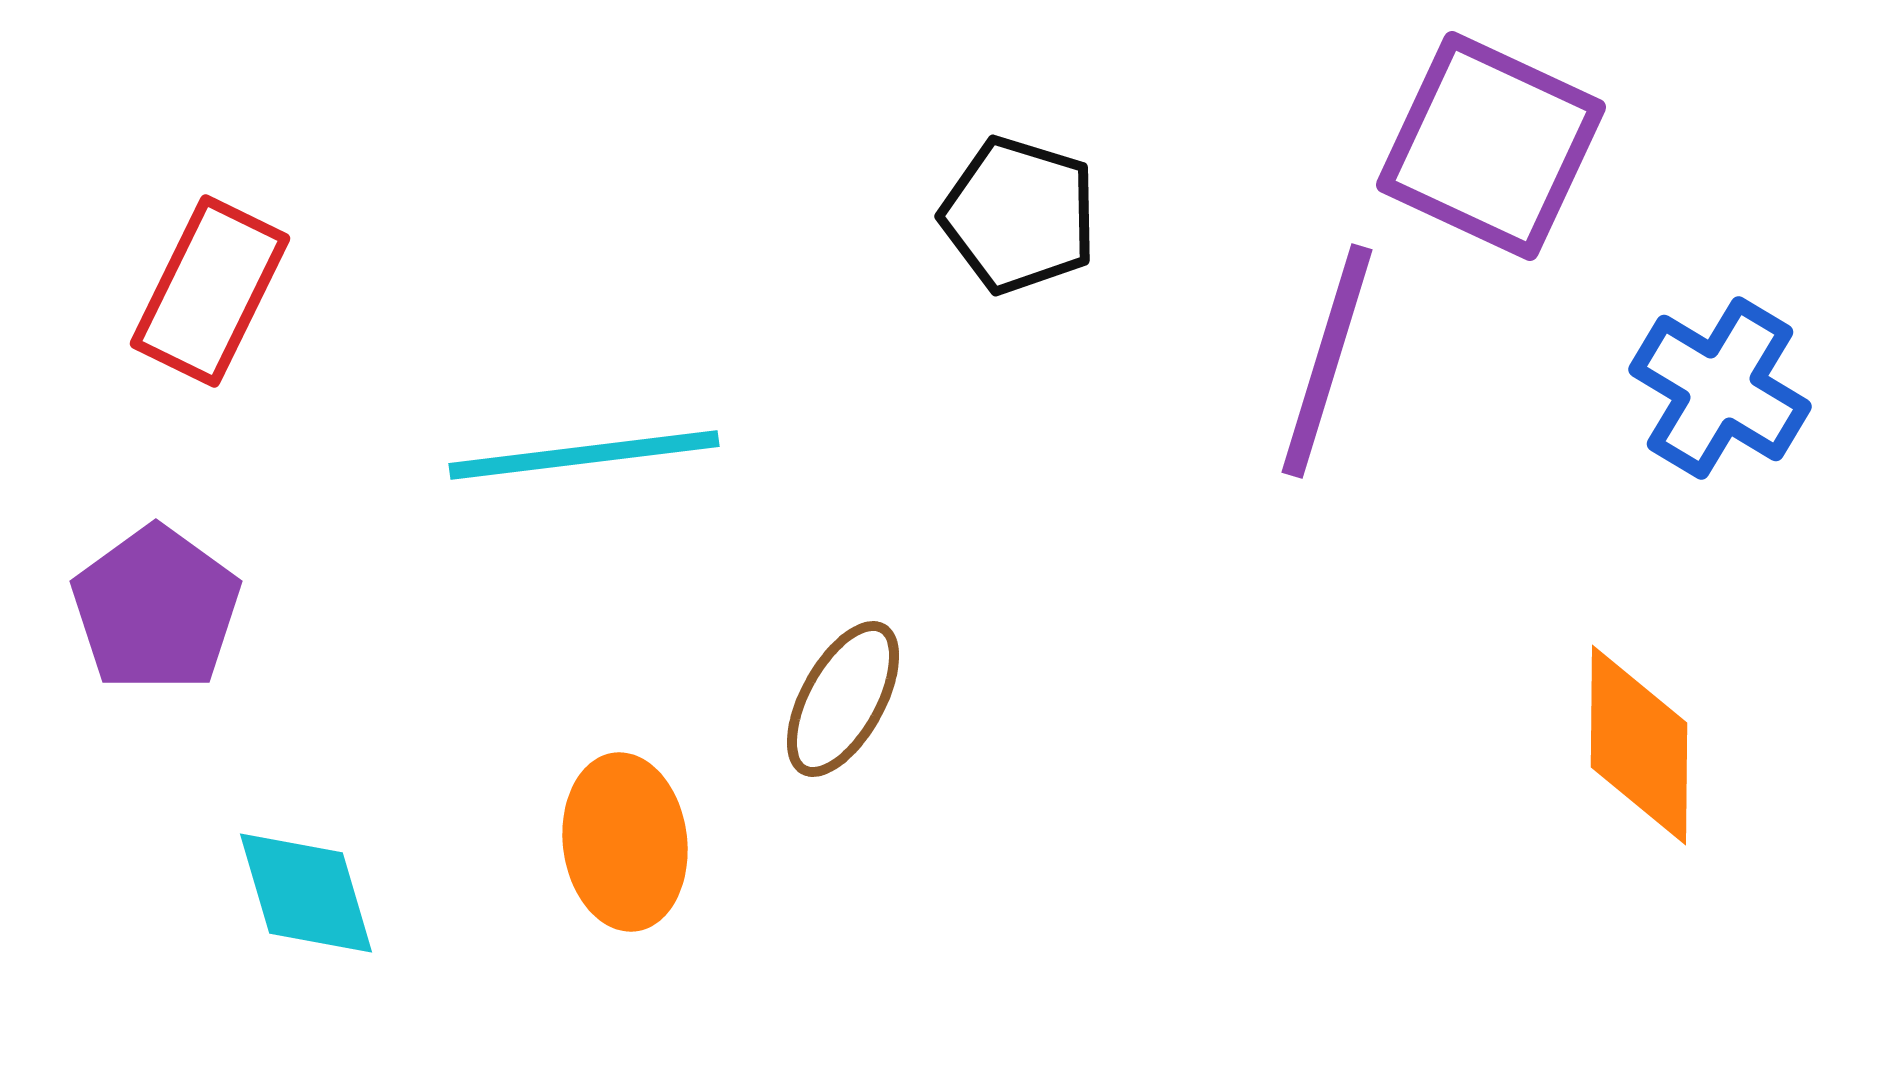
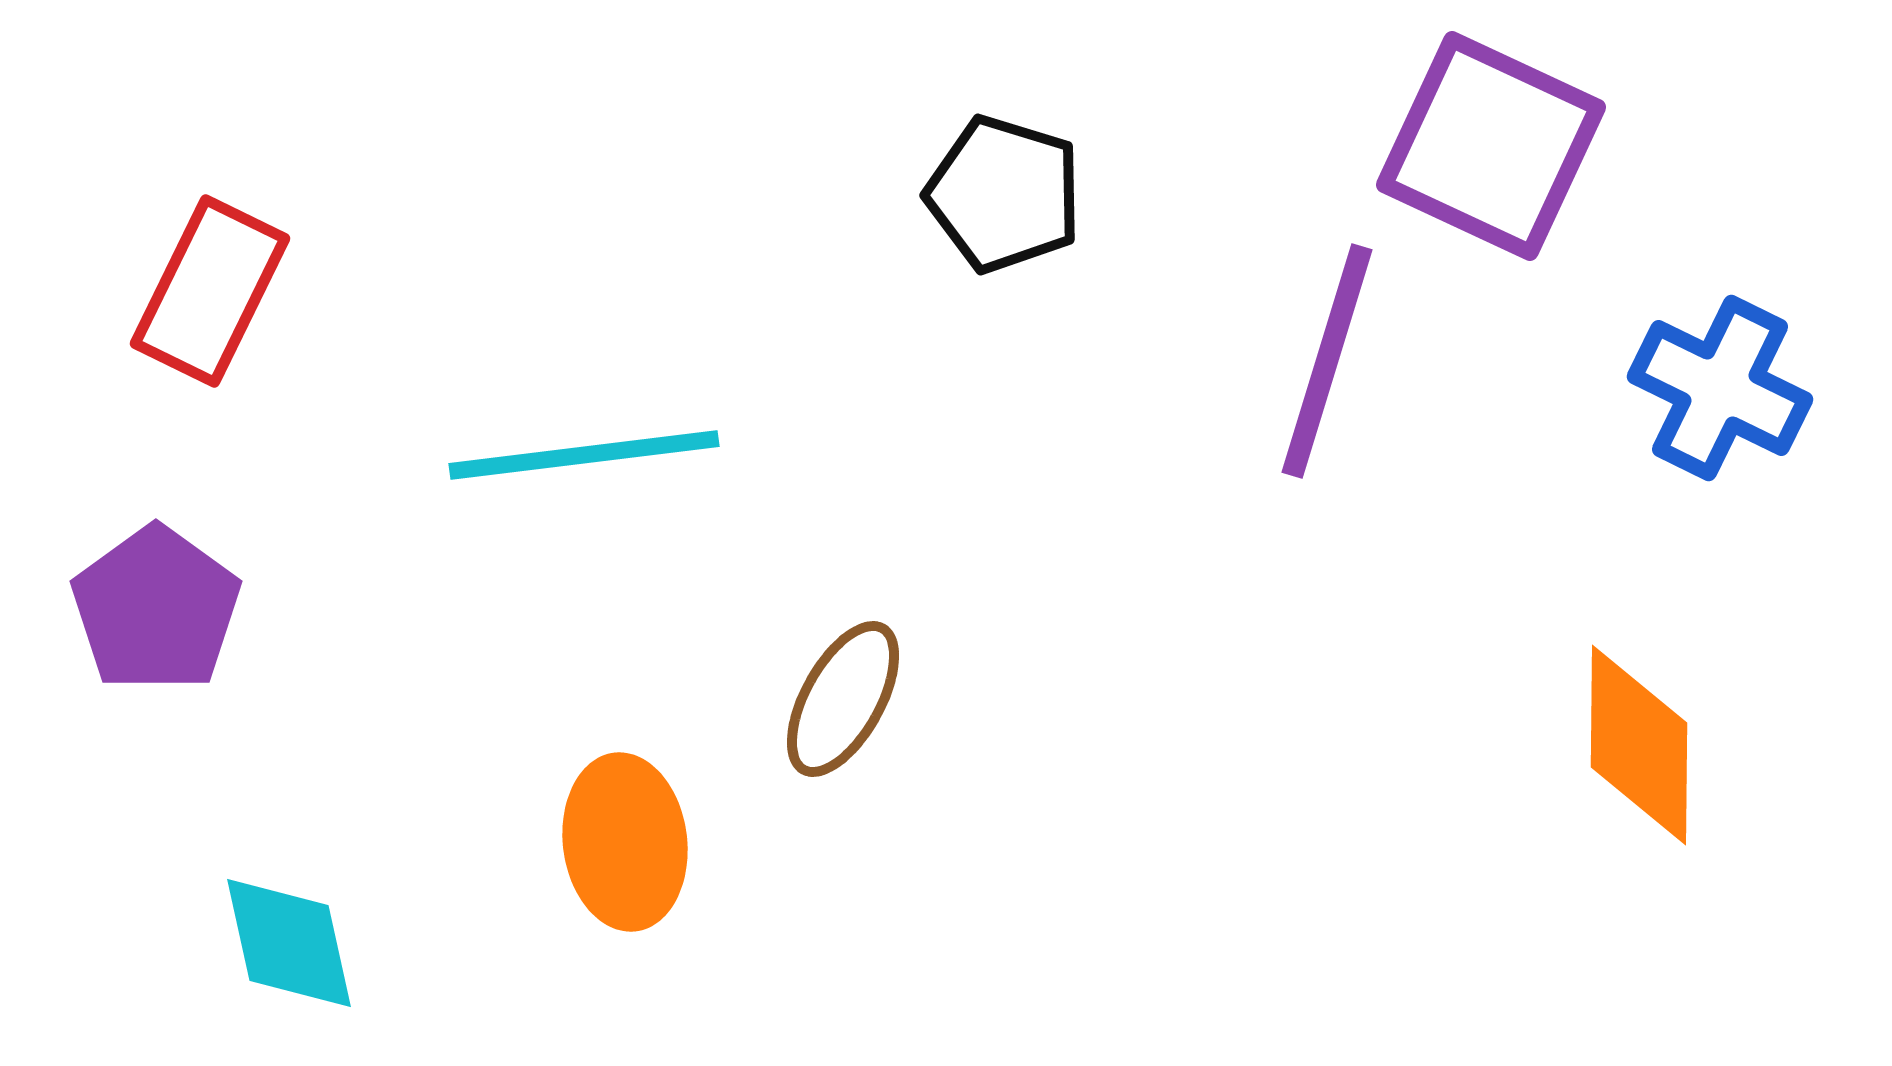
black pentagon: moved 15 px left, 21 px up
blue cross: rotated 5 degrees counterclockwise
cyan diamond: moved 17 px left, 50 px down; rotated 4 degrees clockwise
